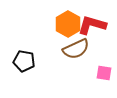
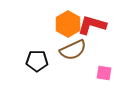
brown semicircle: moved 3 px left, 1 px down
black pentagon: moved 13 px right; rotated 10 degrees counterclockwise
